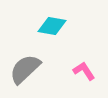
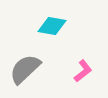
pink L-shape: moved 1 px left; rotated 85 degrees clockwise
